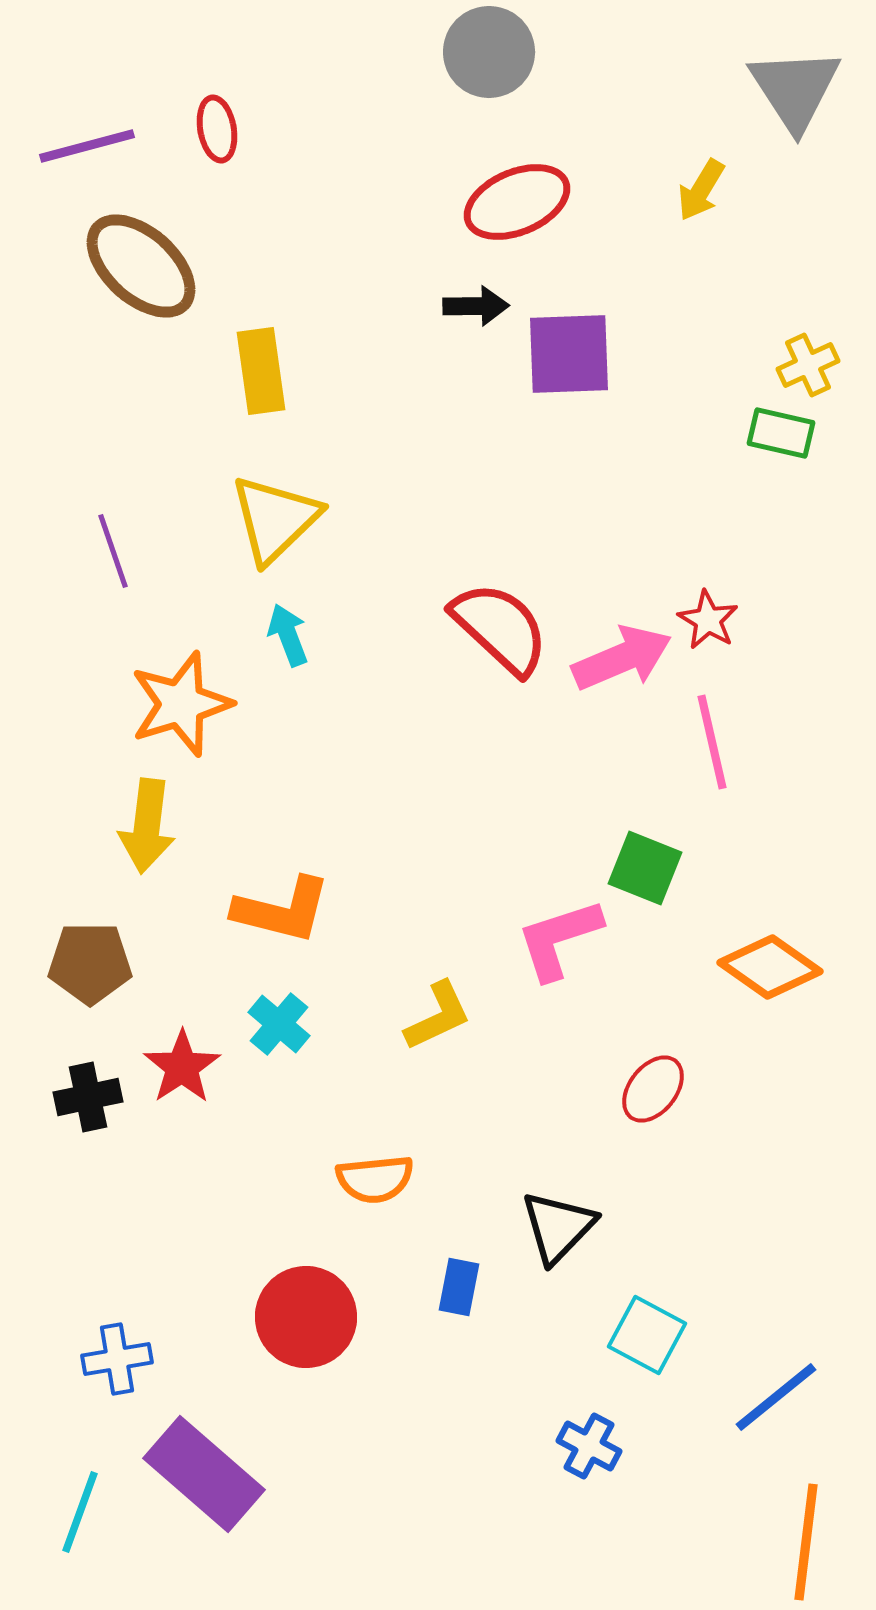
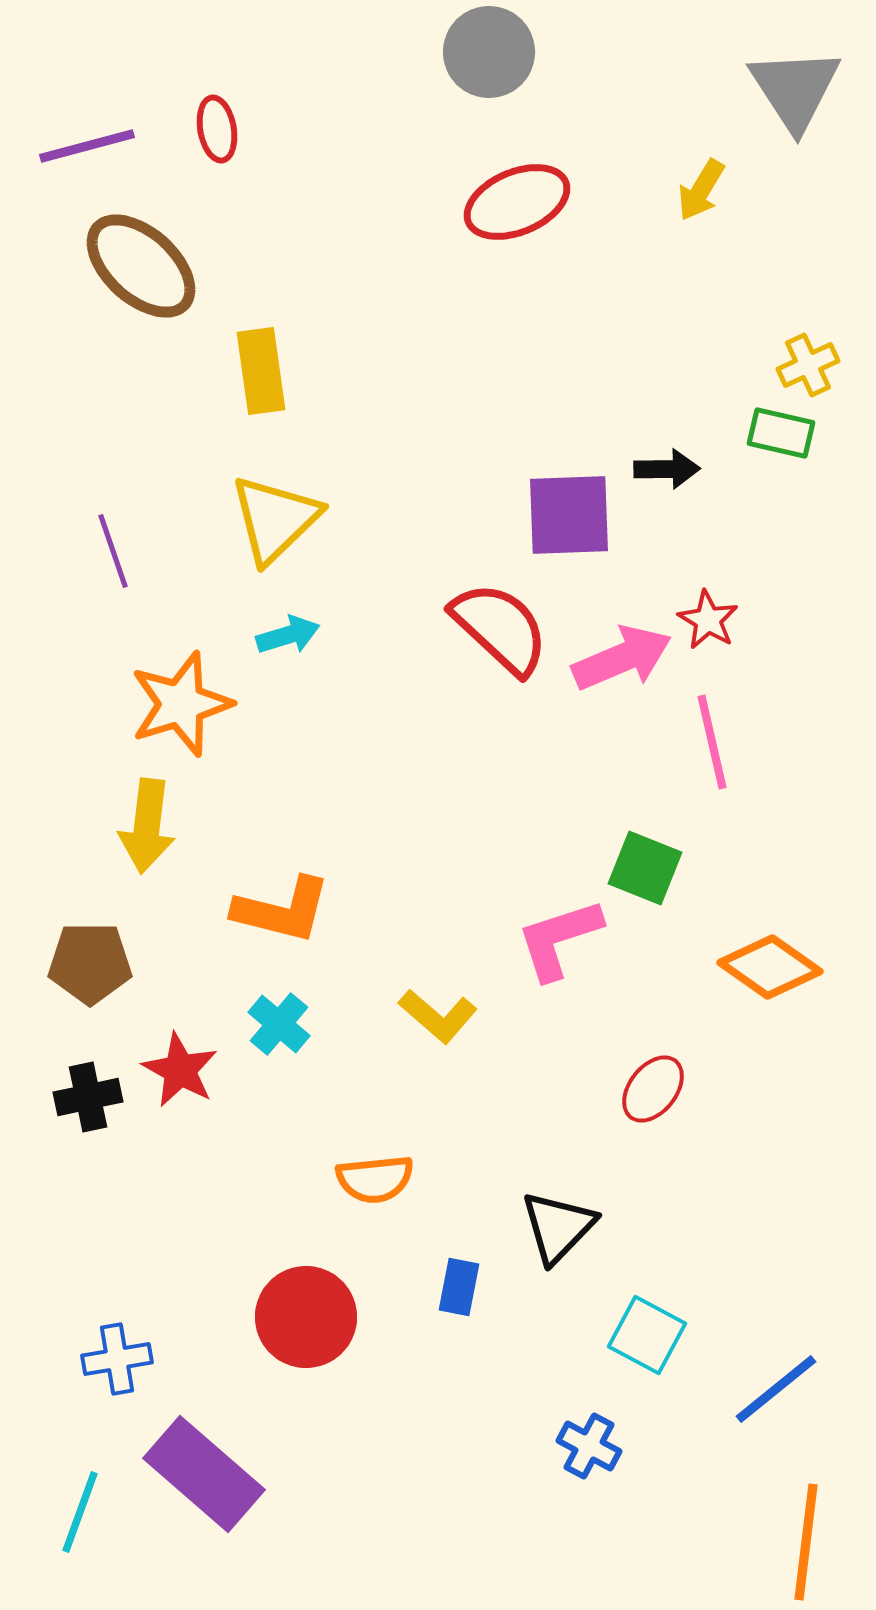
black arrow at (476, 306): moved 191 px right, 163 px down
purple square at (569, 354): moved 161 px down
cyan arrow at (288, 635): rotated 94 degrees clockwise
yellow L-shape at (438, 1016): rotated 66 degrees clockwise
red star at (182, 1067): moved 2 px left, 3 px down; rotated 10 degrees counterclockwise
blue line at (776, 1397): moved 8 px up
